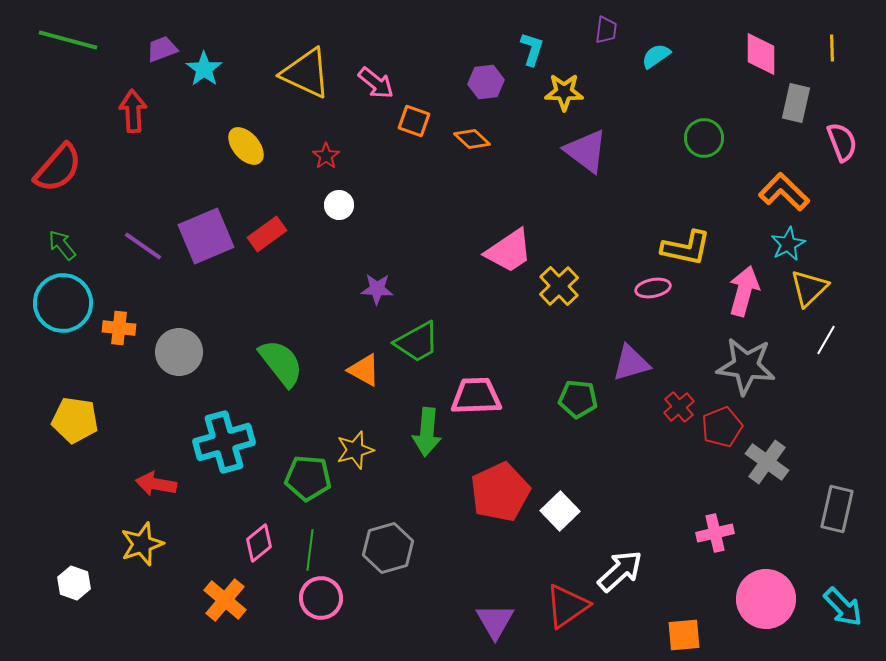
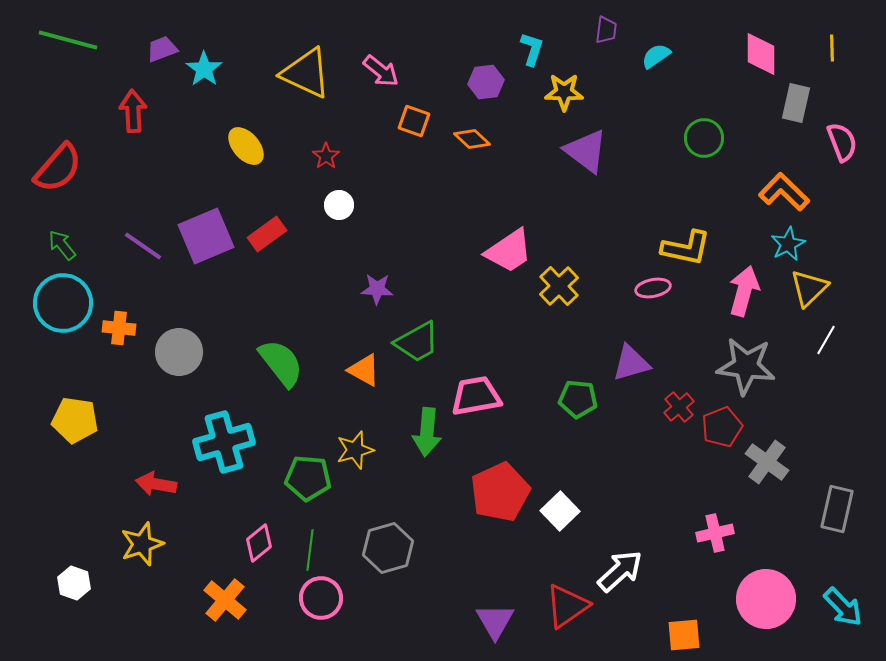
pink arrow at (376, 83): moved 5 px right, 12 px up
pink trapezoid at (476, 396): rotated 8 degrees counterclockwise
